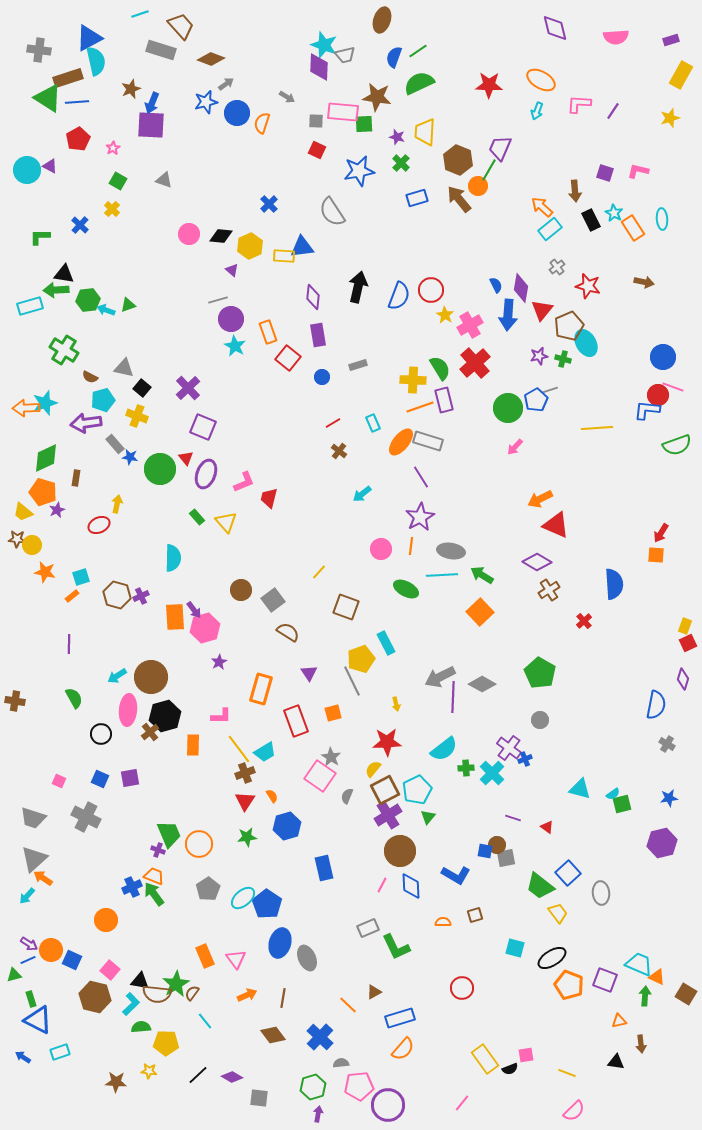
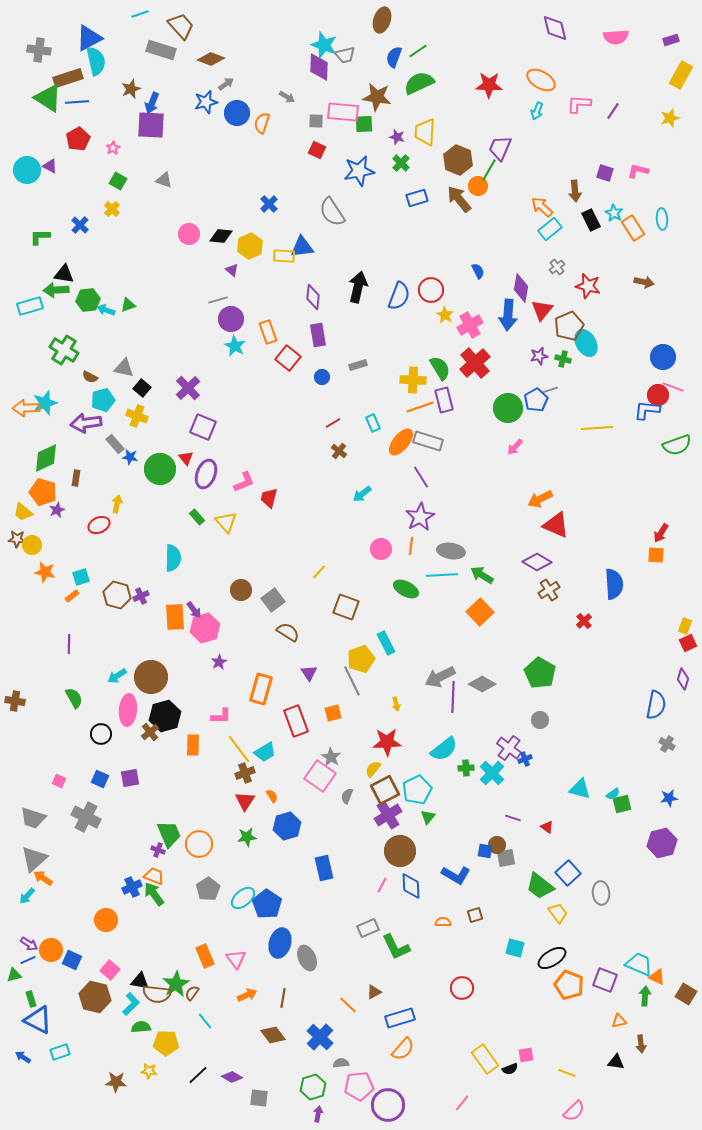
blue semicircle at (496, 285): moved 18 px left, 14 px up
